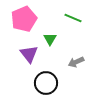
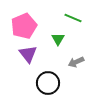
pink pentagon: moved 7 px down
green triangle: moved 8 px right
purple triangle: moved 1 px left
black circle: moved 2 px right
